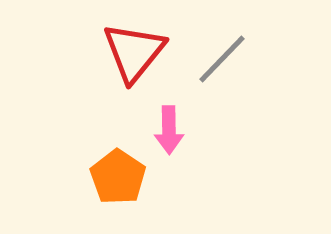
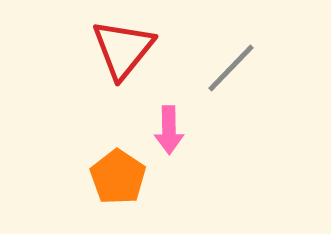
red triangle: moved 11 px left, 3 px up
gray line: moved 9 px right, 9 px down
